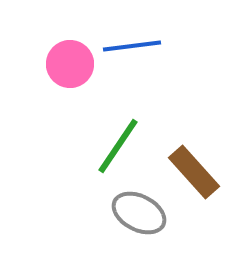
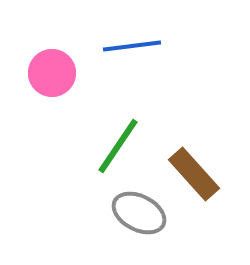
pink circle: moved 18 px left, 9 px down
brown rectangle: moved 2 px down
